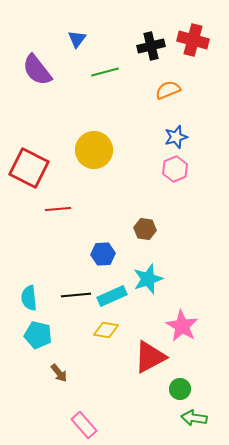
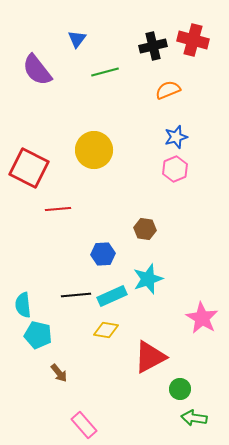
black cross: moved 2 px right
cyan semicircle: moved 6 px left, 7 px down
pink star: moved 20 px right, 8 px up
